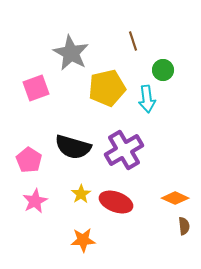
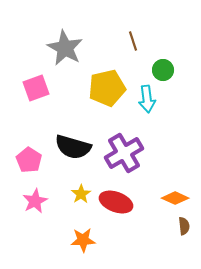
gray star: moved 6 px left, 5 px up
purple cross: moved 3 px down
